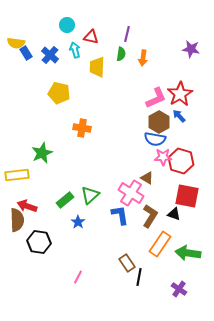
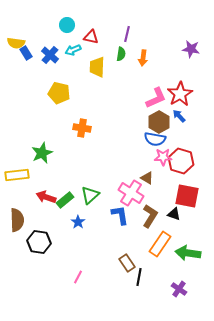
cyan arrow: moved 2 px left; rotated 98 degrees counterclockwise
red arrow: moved 19 px right, 9 px up
